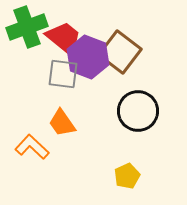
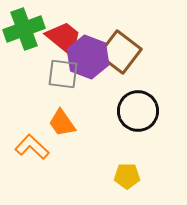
green cross: moved 3 px left, 2 px down
yellow pentagon: rotated 25 degrees clockwise
